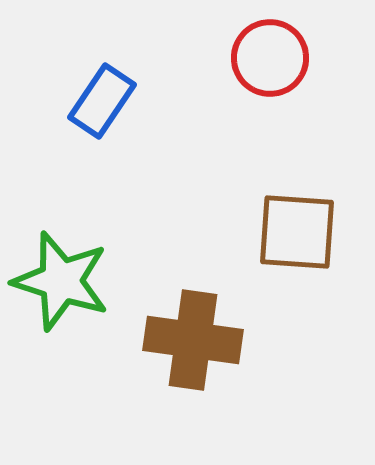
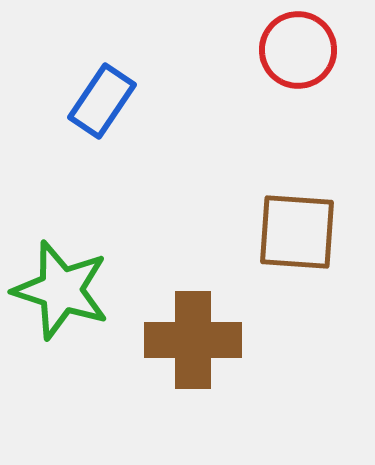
red circle: moved 28 px right, 8 px up
green star: moved 9 px down
brown cross: rotated 8 degrees counterclockwise
